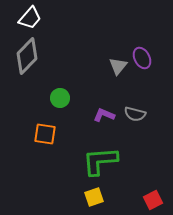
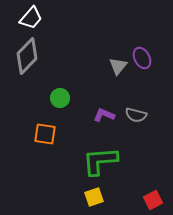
white trapezoid: moved 1 px right
gray semicircle: moved 1 px right, 1 px down
